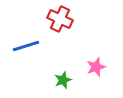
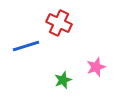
red cross: moved 1 px left, 4 px down
